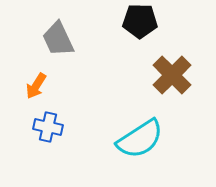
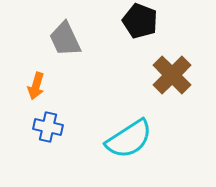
black pentagon: rotated 20 degrees clockwise
gray trapezoid: moved 7 px right
orange arrow: rotated 16 degrees counterclockwise
cyan semicircle: moved 11 px left
